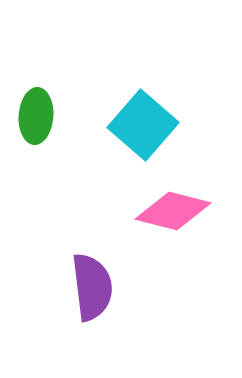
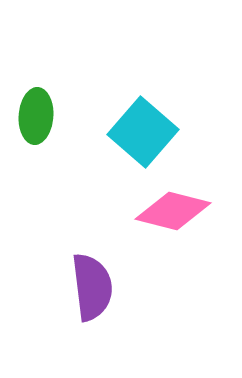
cyan square: moved 7 px down
